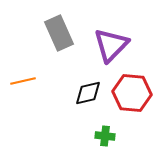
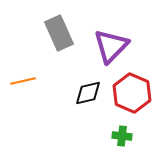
purple triangle: moved 1 px down
red hexagon: rotated 18 degrees clockwise
green cross: moved 17 px right
